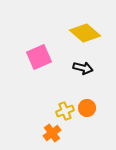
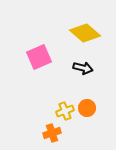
orange cross: rotated 18 degrees clockwise
